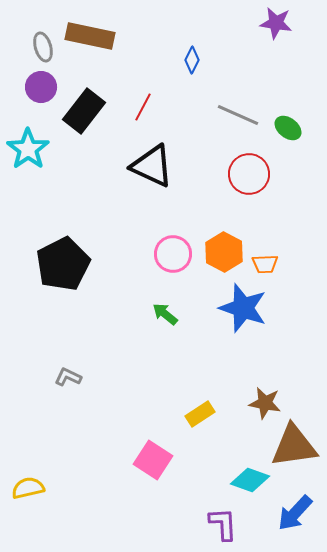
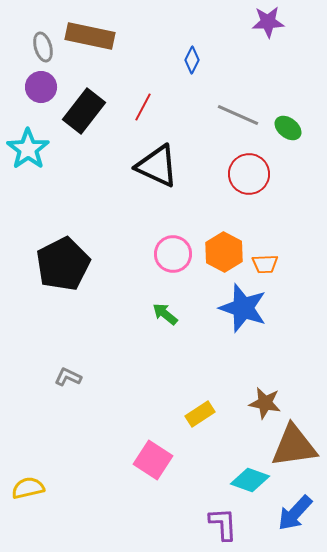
purple star: moved 8 px left, 1 px up; rotated 12 degrees counterclockwise
black triangle: moved 5 px right
